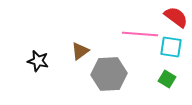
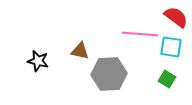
brown triangle: rotated 48 degrees clockwise
